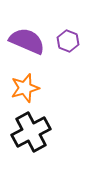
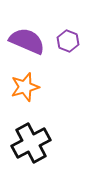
orange star: moved 1 px up
black cross: moved 11 px down
